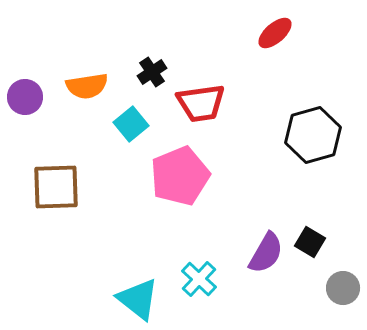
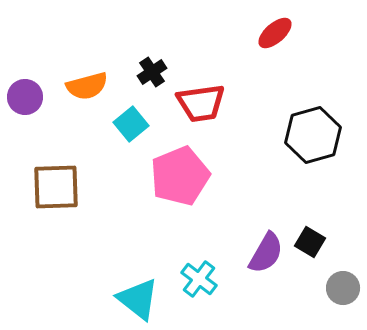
orange semicircle: rotated 6 degrees counterclockwise
cyan cross: rotated 6 degrees counterclockwise
